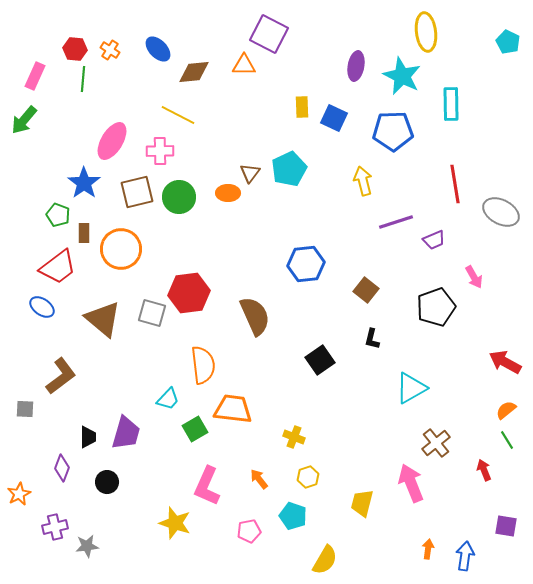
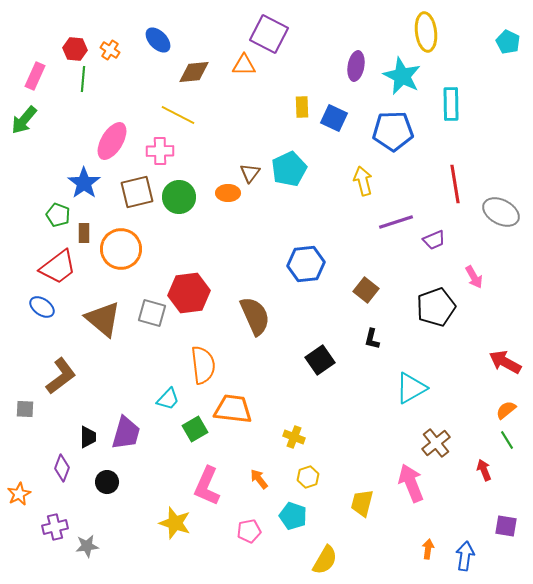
blue ellipse at (158, 49): moved 9 px up
